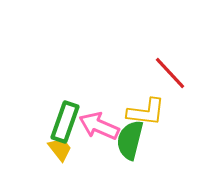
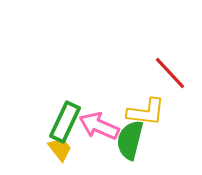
green rectangle: rotated 6 degrees clockwise
